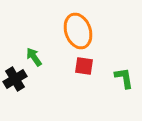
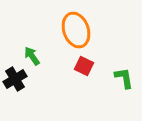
orange ellipse: moved 2 px left, 1 px up
green arrow: moved 2 px left, 1 px up
red square: rotated 18 degrees clockwise
